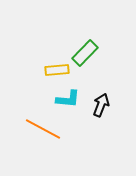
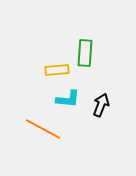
green rectangle: rotated 40 degrees counterclockwise
